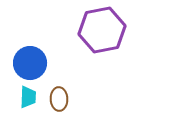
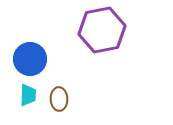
blue circle: moved 4 px up
cyan trapezoid: moved 2 px up
